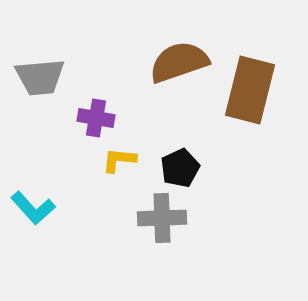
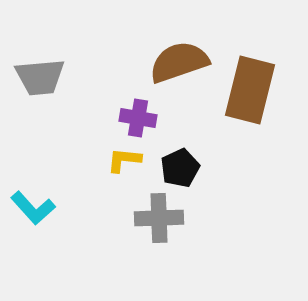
purple cross: moved 42 px right
yellow L-shape: moved 5 px right
gray cross: moved 3 px left
